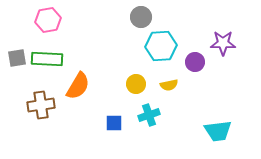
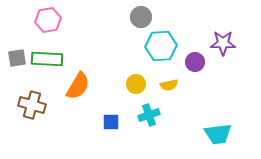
brown cross: moved 9 px left; rotated 24 degrees clockwise
blue square: moved 3 px left, 1 px up
cyan trapezoid: moved 3 px down
